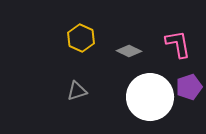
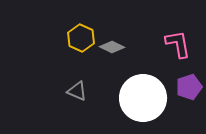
gray diamond: moved 17 px left, 4 px up
gray triangle: rotated 40 degrees clockwise
white circle: moved 7 px left, 1 px down
